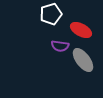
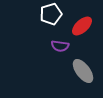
red ellipse: moved 1 px right, 4 px up; rotated 70 degrees counterclockwise
gray ellipse: moved 11 px down
